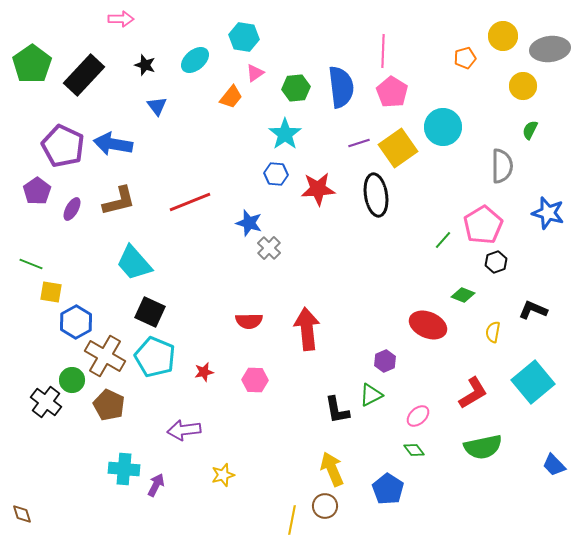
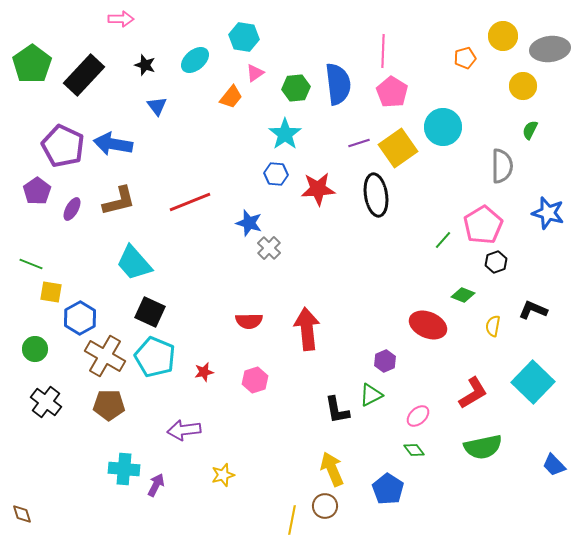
blue semicircle at (341, 87): moved 3 px left, 3 px up
blue hexagon at (76, 322): moved 4 px right, 4 px up
yellow semicircle at (493, 332): moved 6 px up
green circle at (72, 380): moved 37 px left, 31 px up
pink hexagon at (255, 380): rotated 20 degrees counterclockwise
cyan square at (533, 382): rotated 6 degrees counterclockwise
brown pentagon at (109, 405): rotated 24 degrees counterclockwise
